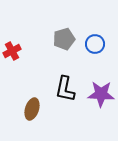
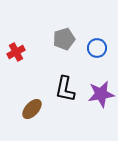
blue circle: moved 2 px right, 4 px down
red cross: moved 4 px right, 1 px down
purple star: rotated 12 degrees counterclockwise
brown ellipse: rotated 25 degrees clockwise
